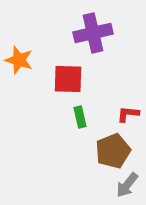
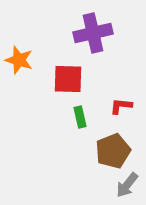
red L-shape: moved 7 px left, 8 px up
